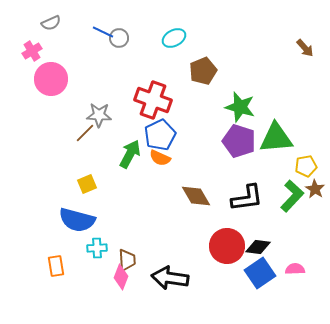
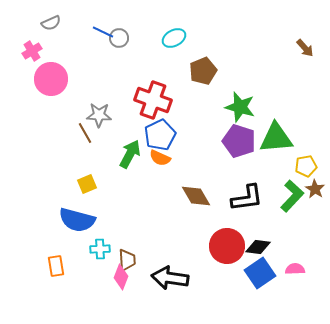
brown line: rotated 75 degrees counterclockwise
cyan cross: moved 3 px right, 1 px down
